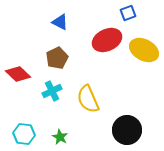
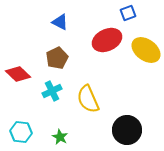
yellow ellipse: moved 2 px right; rotated 8 degrees clockwise
cyan hexagon: moved 3 px left, 2 px up
